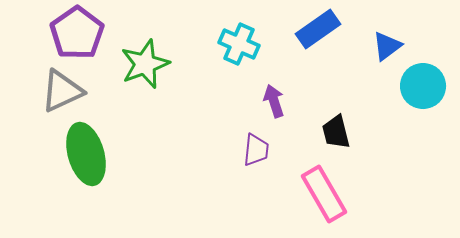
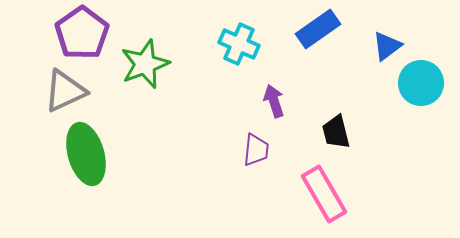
purple pentagon: moved 5 px right
cyan circle: moved 2 px left, 3 px up
gray triangle: moved 3 px right
